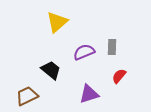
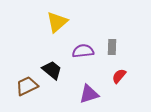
purple semicircle: moved 1 px left, 1 px up; rotated 15 degrees clockwise
black trapezoid: moved 1 px right
brown trapezoid: moved 10 px up
